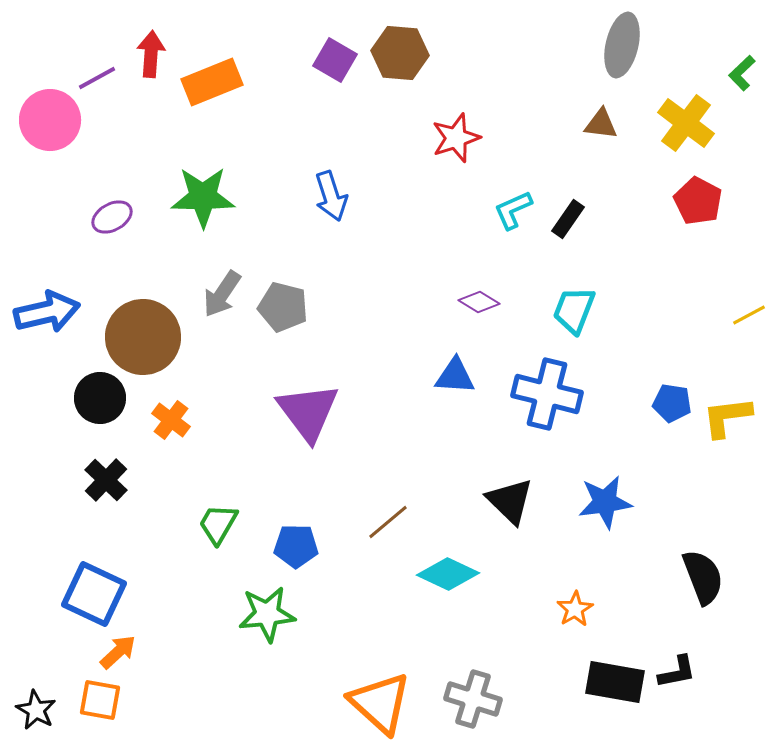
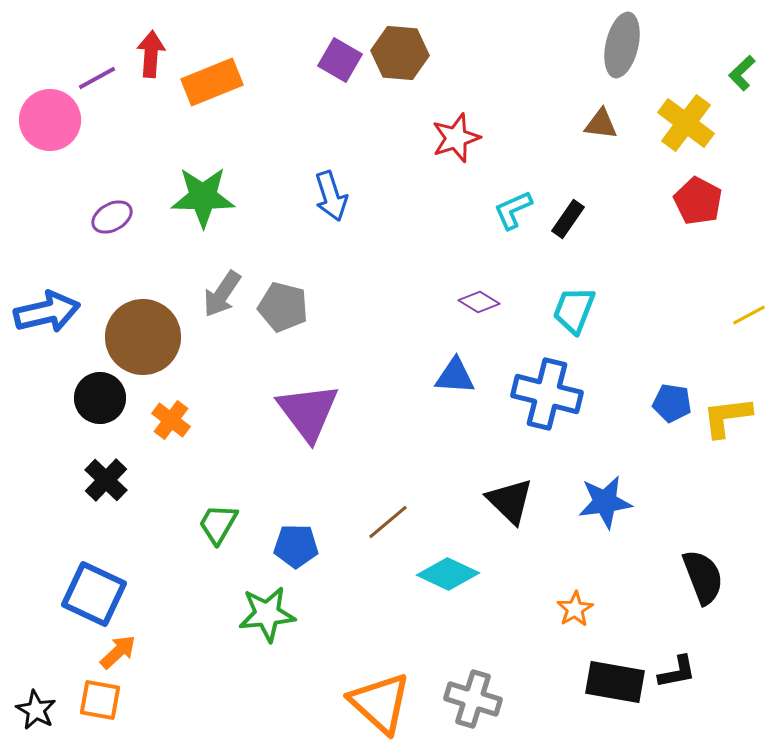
purple square at (335, 60): moved 5 px right
